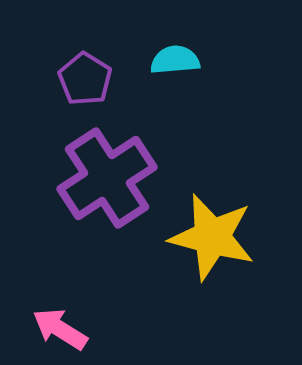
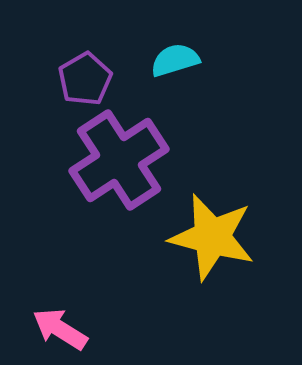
cyan semicircle: rotated 12 degrees counterclockwise
purple pentagon: rotated 10 degrees clockwise
purple cross: moved 12 px right, 18 px up
